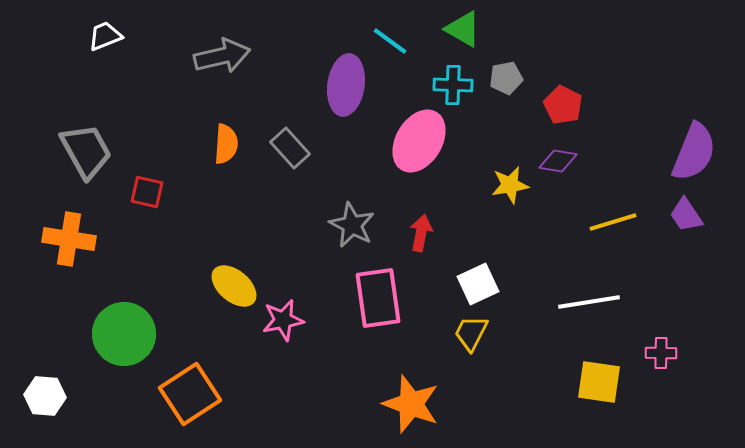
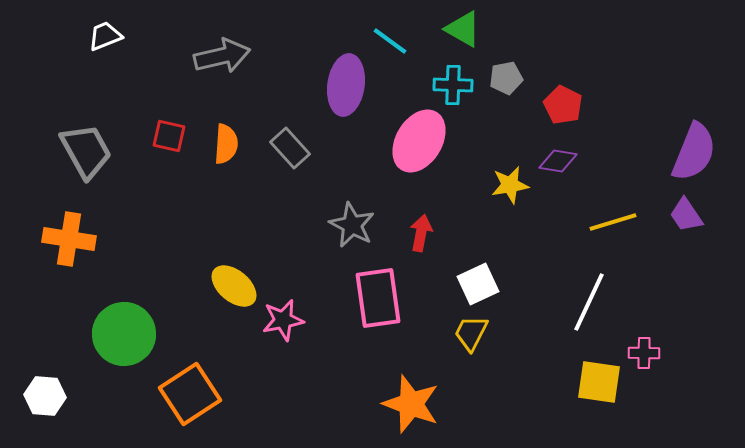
red square: moved 22 px right, 56 px up
white line: rotated 56 degrees counterclockwise
pink cross: moved 17 px left
